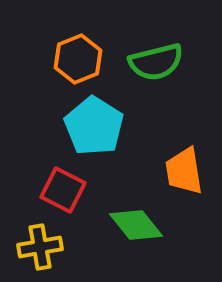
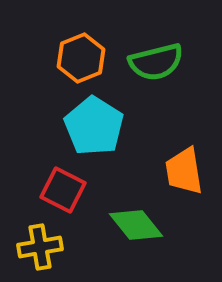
orange hexagon: moved 3 px right, 1 px up
